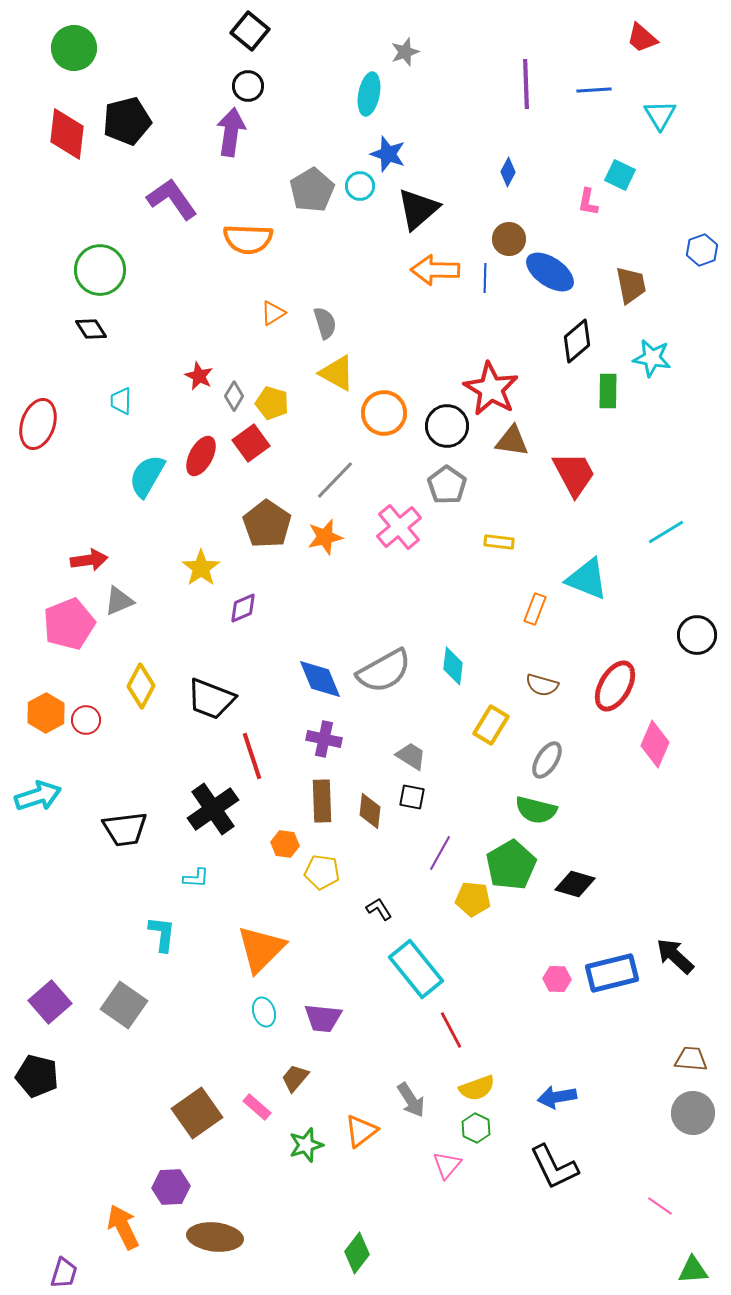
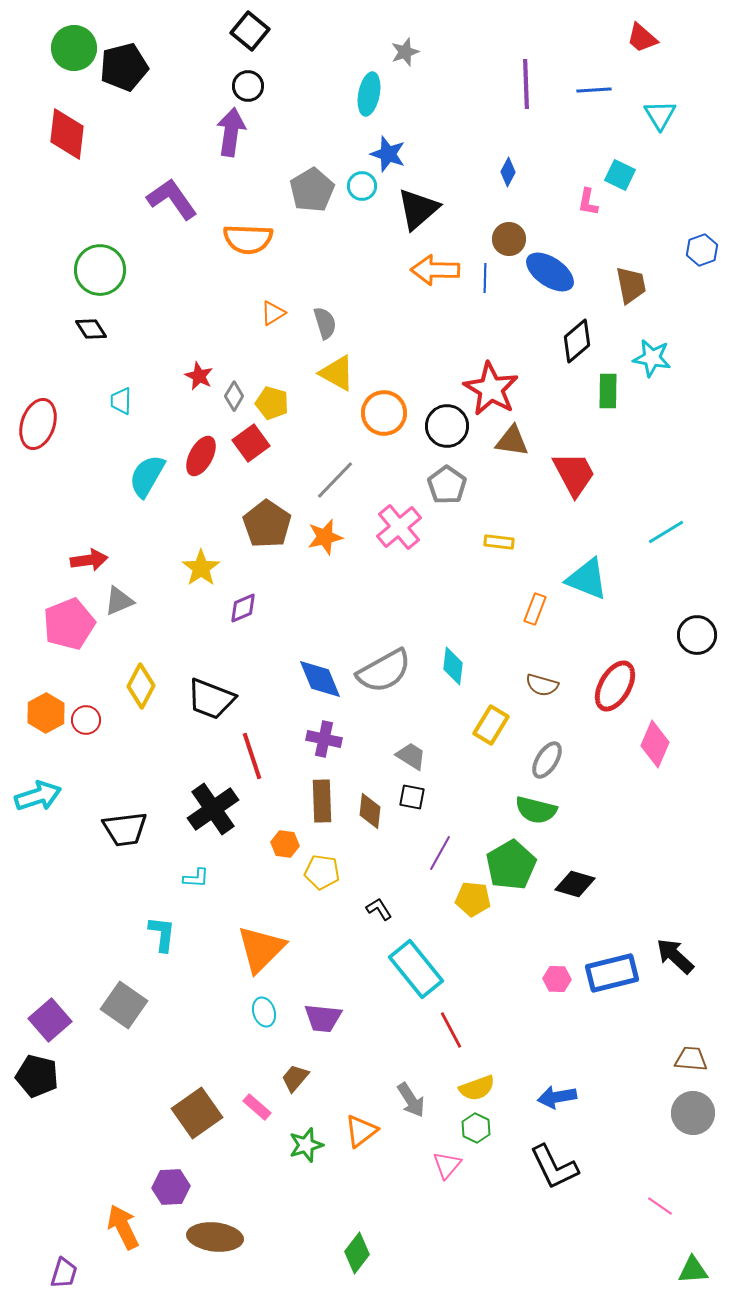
black pentagon at (127, 121): moved 3 px left, 54 px up
cyan circle at (360, 186): moved 2 px right
purple square at (50, 1002): moved 18 px down
